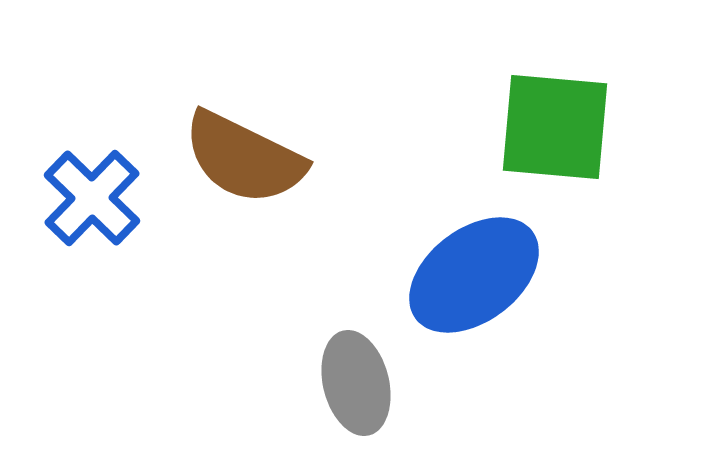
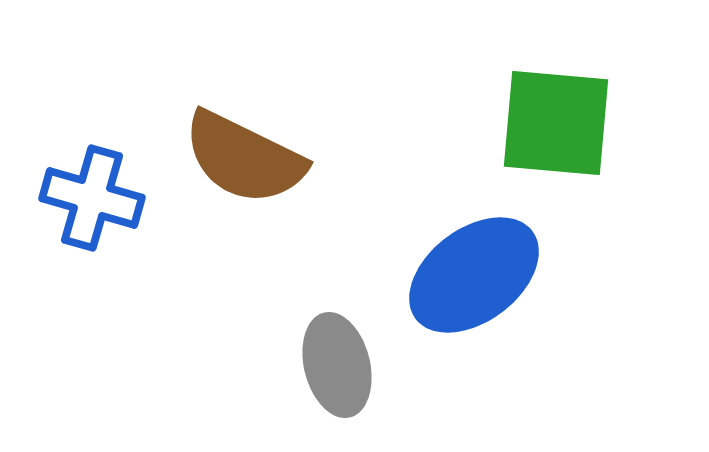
green square: moved 1 px right, 4 px up
blue cross: rotated 28 degrees counterclockwise
gray ellipse: moved 19 px left, 18 px up
